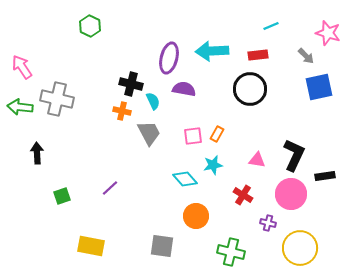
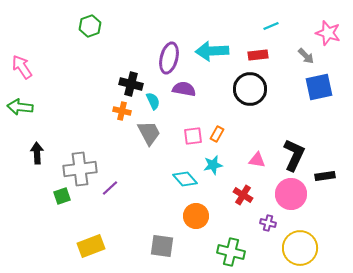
green hexagon: rotated 15 degrees clockwise
gray cross: moved 23 px right, 70 px down; rotated 20 degrees counterclockwise
yellow rectangle: rotated 32 degrees counterclockwise
